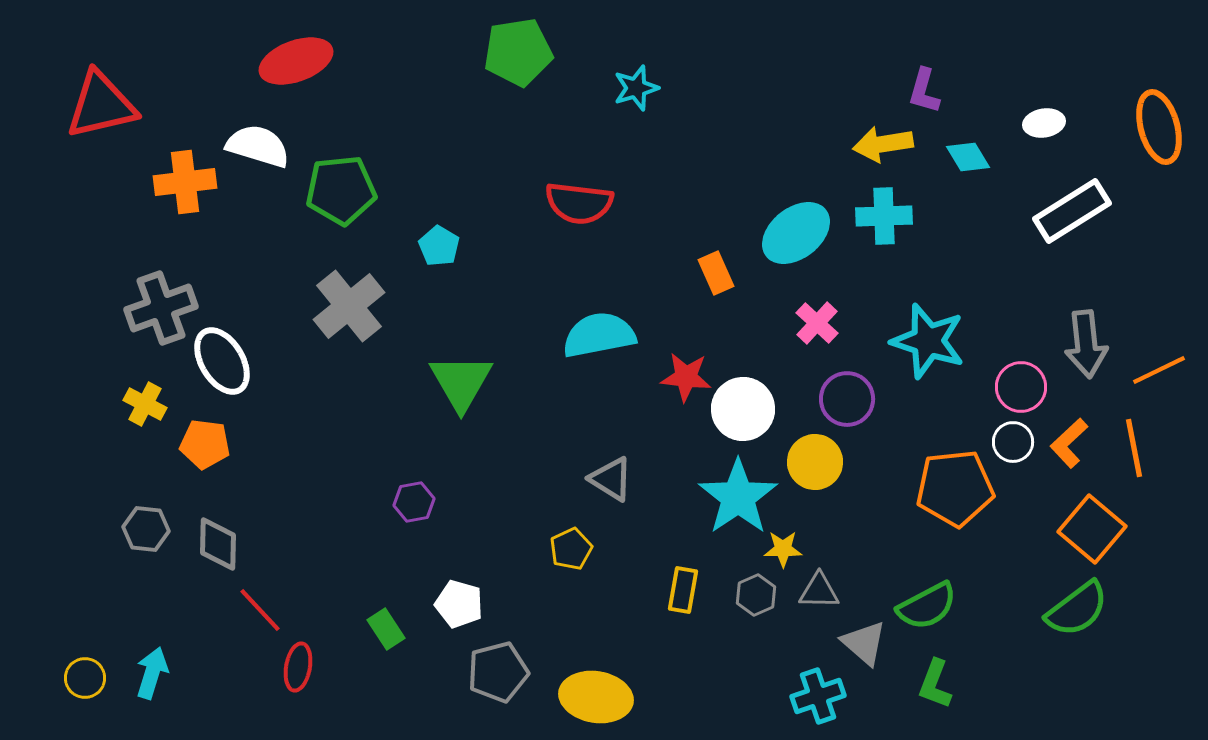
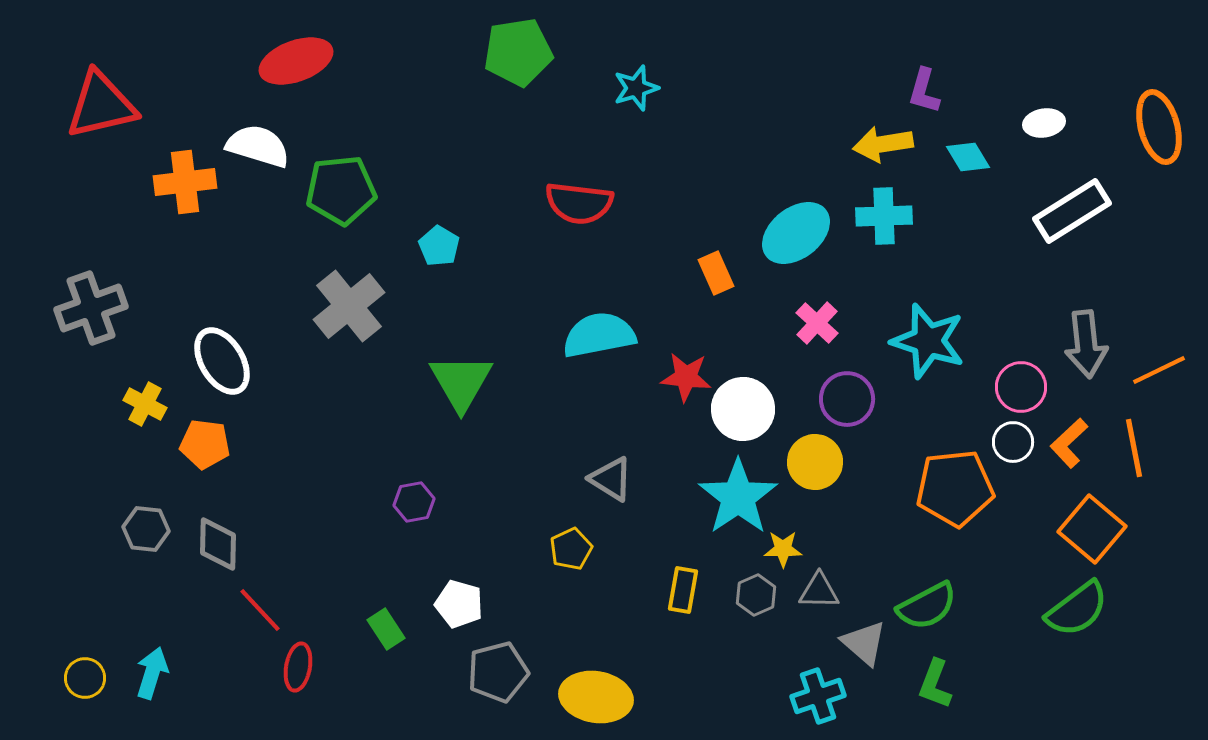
gray cross at (161, 308): moved 70 px left
